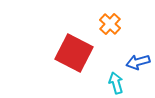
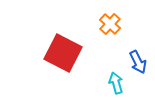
red square: moved 11 px left
blue arrow: rotated 100 degrees counterclockwise
